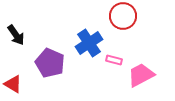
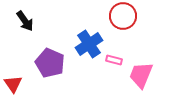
black arrow: moved 9 px right, 14 px up
blue cross: moved 1 px down
pink trapezoid: rotated 40 degrees counterclockwise
red triangle: rotated 24 degrees clockwise
